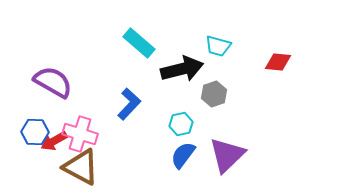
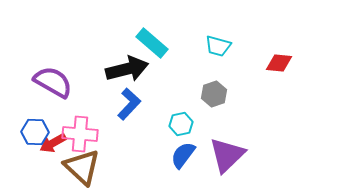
cyan rectangle: moved 13 px right
red diamond: moved 1 px right, 1 px down
black arrow: moved 55 px left
pink cross: rotated 12 degrees counterclockwise
red arrow: moved 1 px left, 2 px down
brown triangle: moved 1 px right; rotated 15 degrees clockwise
